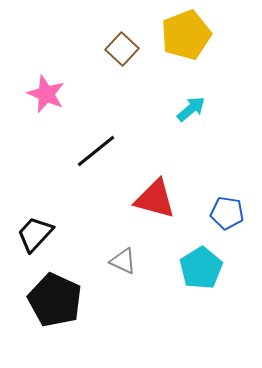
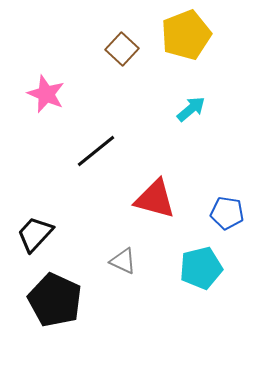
cyan pentagon: rotated 18 degrees clockwise
